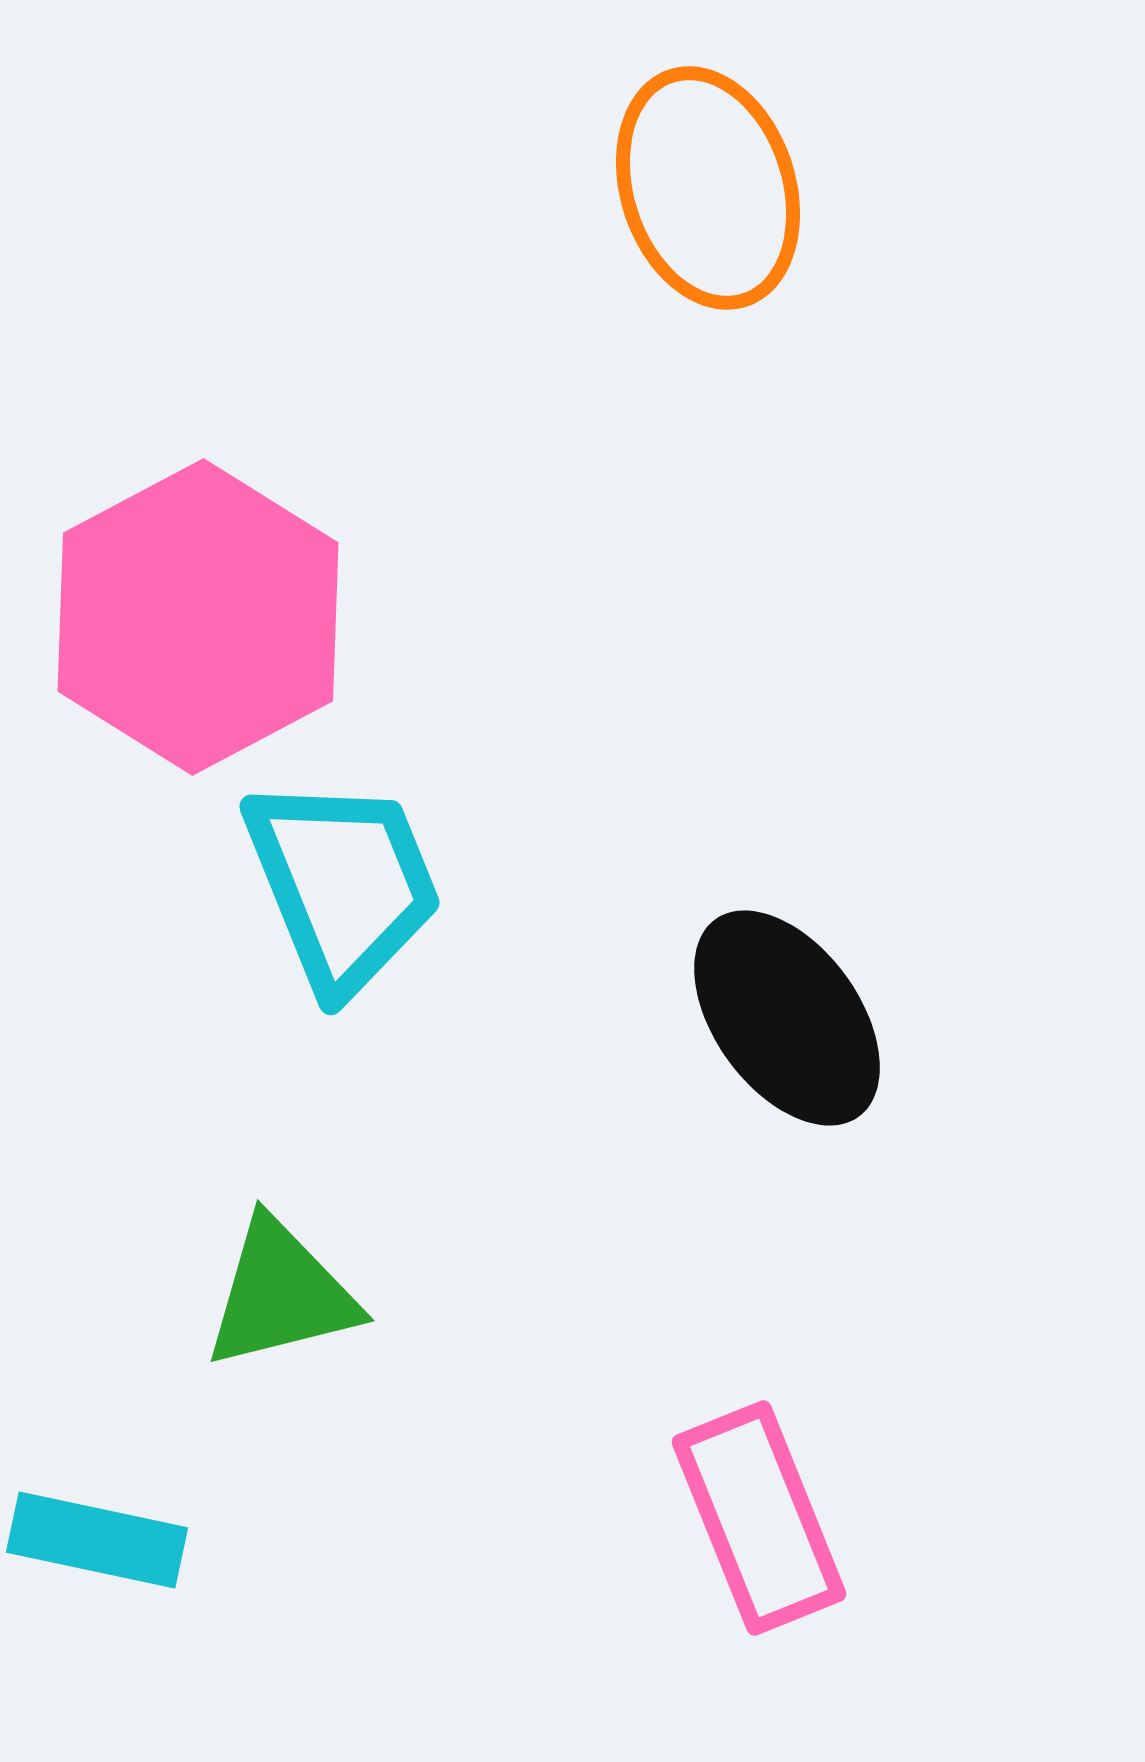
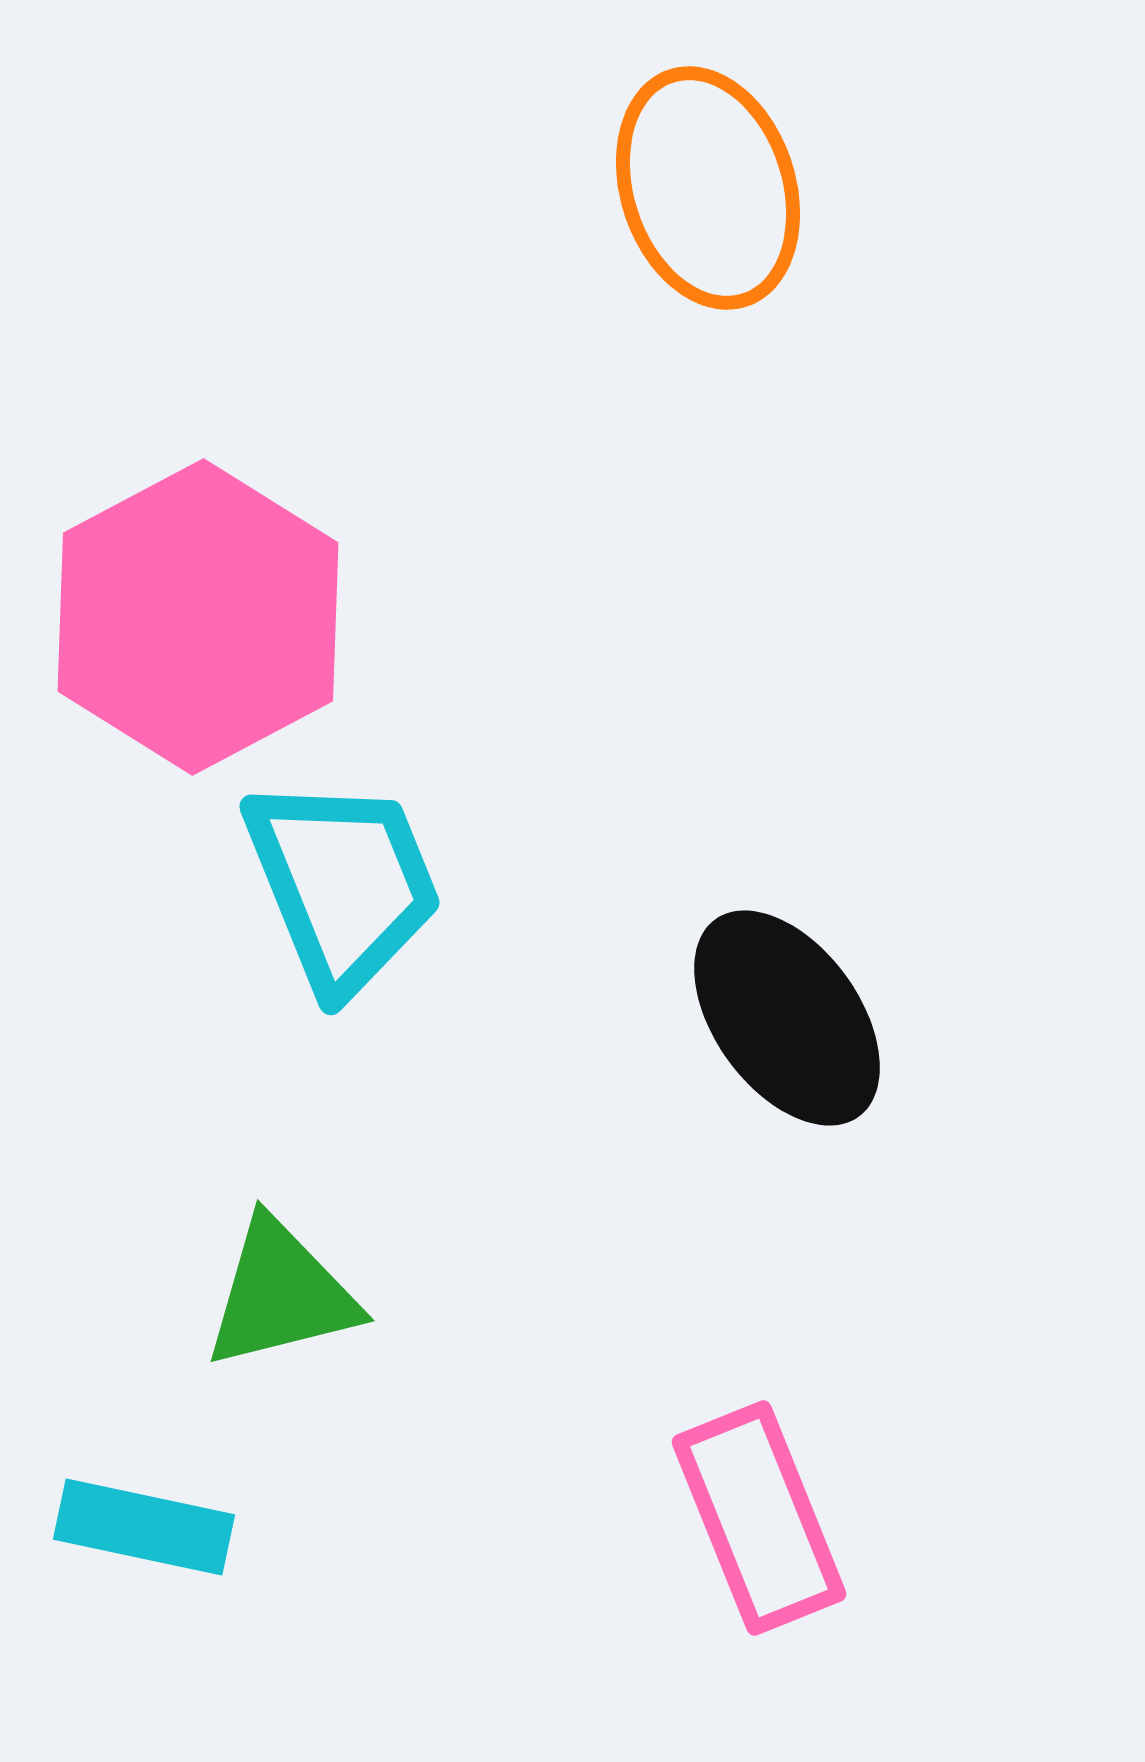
cyan rectangle: moved 47 px right, 13 px up
